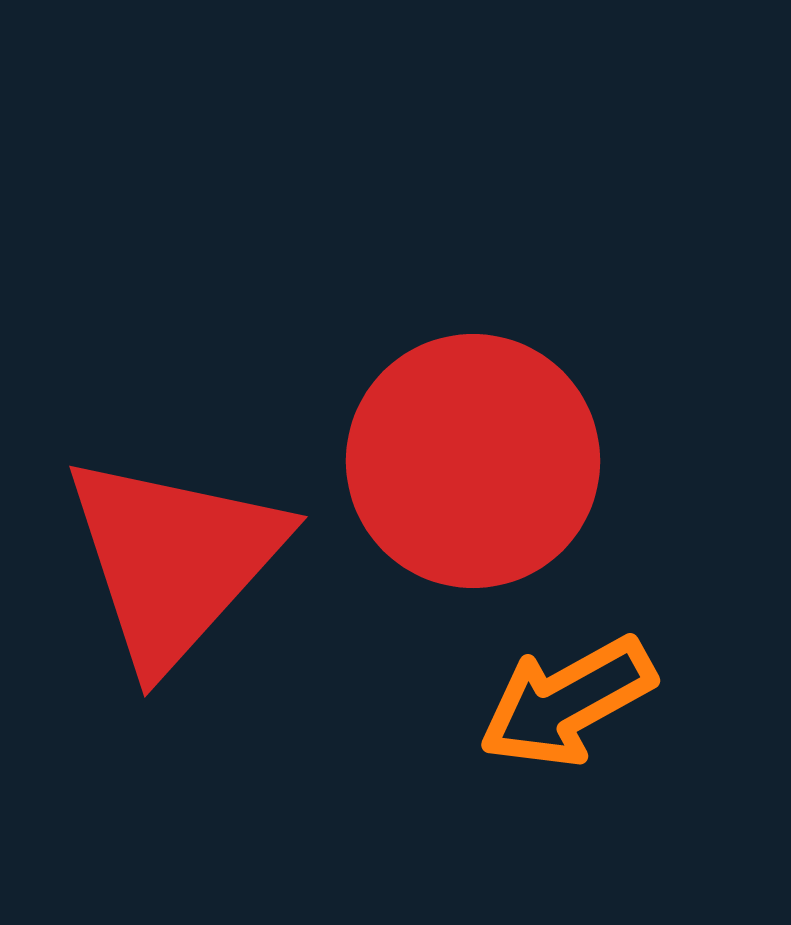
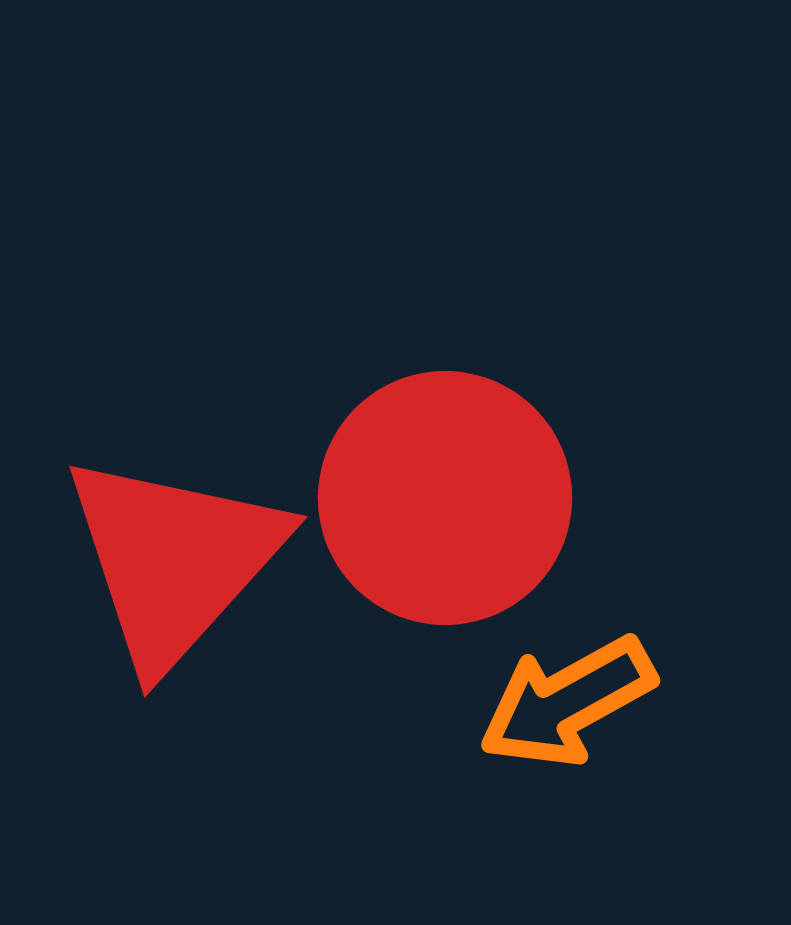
red circle: moved 28 px left, 37 px down
